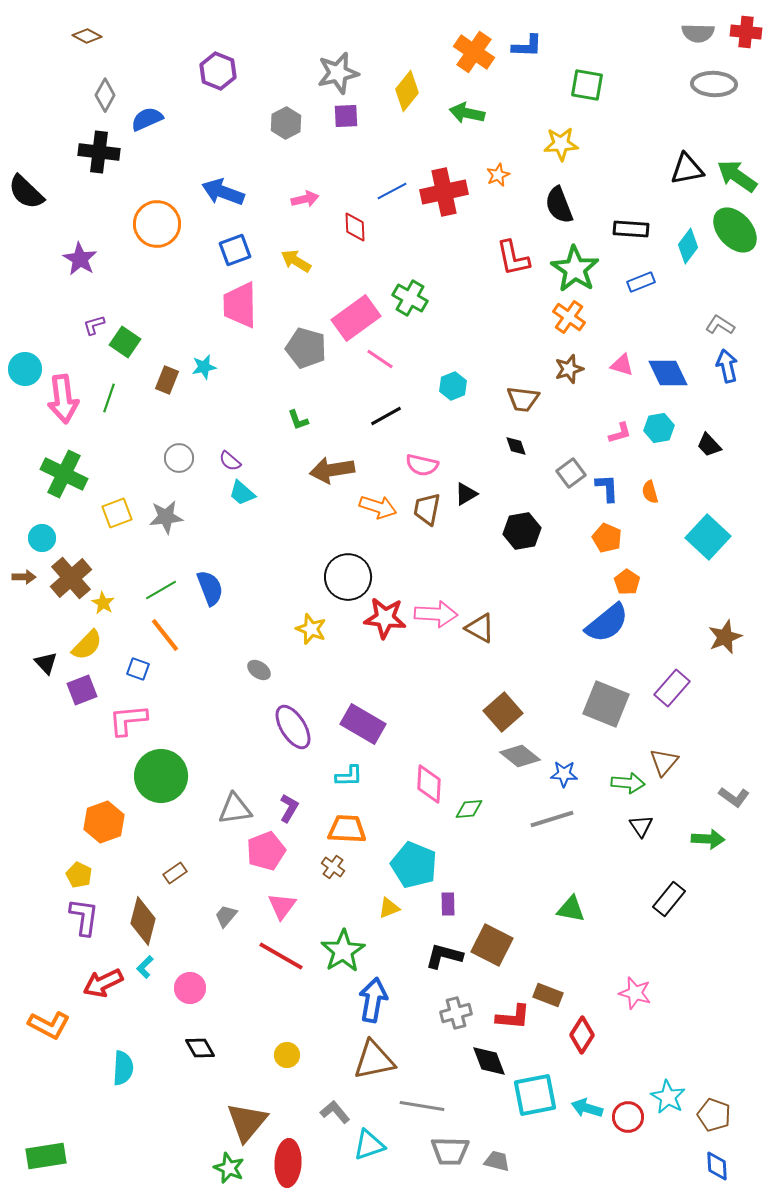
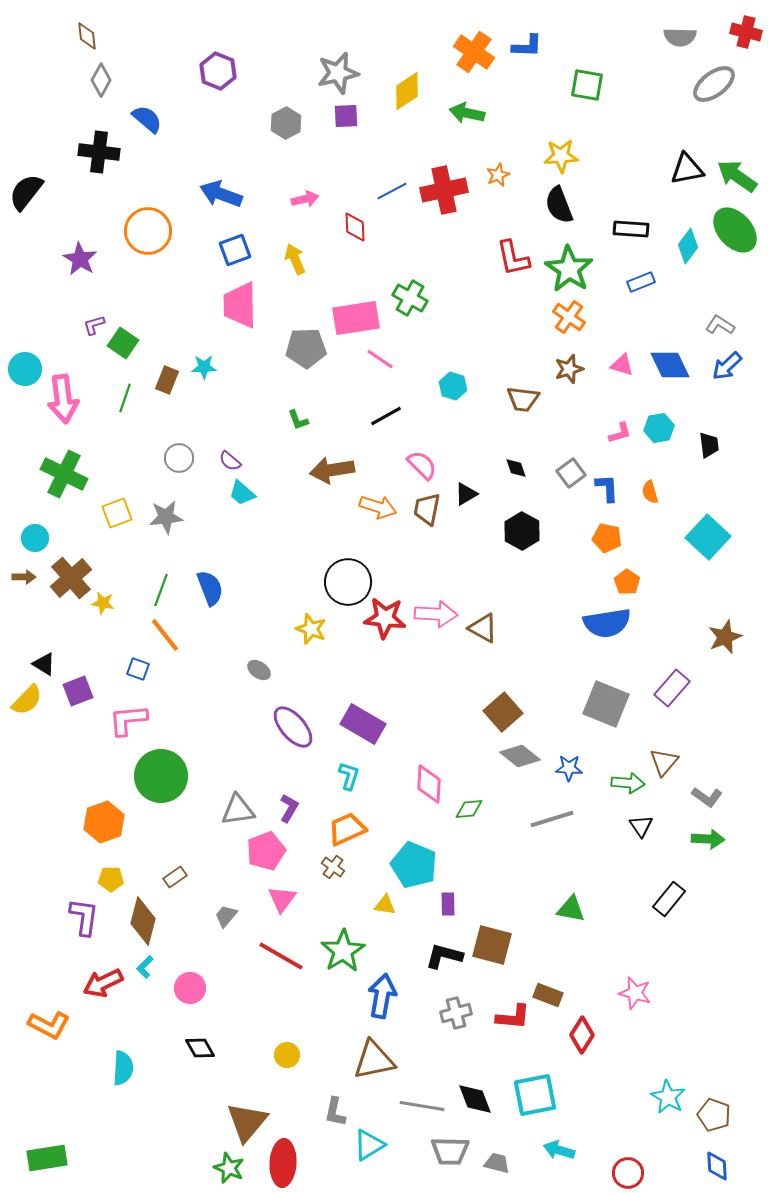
red cross at (746, 32): rotated 8 degrees clockwise
gray semicircle at (698, 33): moved 18 px left, 4 px down
brown diamond at (87, 36): rotated 56 degrees clockwise
gray ellipse at (714, 84): rotated 39 degrees counterclockwise
yellow diamond at (407, 91): rotated 18 degrees clockwise
gray diamond at (105, 95): moved 4 px left, 15 px up
blue semicircle at (147, 119): rotated 64 degrees clockwise
yellow star at (561, 144): moved 12 px down
black semicircle at (26, 192): rotated 84 degrees clockwise
blue arrow at (223, 192): moved 2 px left, 2 px down
red cross at (444, 192): moved 2 px up
orange circle at (157, 224): moved 9 px left, 7 px down
yellow arrow at (296, 261): moved 1 px left, 2 px up; rotated 36 degrees clockwise
green star at (575, 269): moved 6 px left
pink rectangle at (356, 318): rotated 27 degrees clockwise
green square at (125, 342): moved 2 px left, 1 px down
gray pentagon at (306, 348): rotated 18 degrees counterclockwise
blue arrow at (727, 366): rotated 120 degrees counterclockwise
cyan star at (204, 367): rotated 10 degrees clockwise
blue diamond at (668, 373): moved 2 px right, 8 px up
cyan hexagon at (453, 386): rotated 20 degrees counterclockwise
green line at (109, 398): moved 16 px right
black trapezoid at (709, 445): rotated 144 degrees counterclockwise
black diamond at (516, 446): moved 22 px down
pink semicircle at (422, 465): rotated 148 degrees counterclockwise
black hexagon at (522, 531): rotated 21 degrees counterclockwise
cyan circle at (42, 538): moved 7 px left
orange pentagon at (607, 538): rotated 12 degrees counterclockwise
black circle at (348, 577): moved 5 px down
green line at (161, 590): rotated 40 degrees counterclockwise
yellow star at (103, 603): rotated 20 degrees counterclockwise
blue semicircle at (607, 623): rotated 30 degrees clockwise
brown triangle at (480, 628): moved 3 px right
yellow semicircle at (87, 645): moved 60 px left, 55 px down
black triangle at (46, 663): moved 2 px left, 1 px down; rotated 15 degrees counterclockwise
purple square at (82, 690): moved 4 px left, 1 px down
purple ellipse at (293, 727): rotated 9 degrees counterclockwise
blue star at (564, 774): moved 5 px right, 6 px up
cyan L-shape at (349, 776): rotated 72 degrees counterclockwise
gray L-shape at (734, 797): moved 27 px left
gray triangle at (235, 809): moved 3 px right, 1 px down
orange trapezoid at (347, 829): rotated 27 degrees counterclockwise
brown rectangle at (175, 873): moved 4 px down
yellow pentagon at (79, 875): moved 32 px right, 4 px down; rotated 25 degrees counterclockwise
pink triangle at (282, 906): moved 7 px up
yellow triangle at (389, 908): moved 4 px left, 3 px up; rotated 30 degrees clockwise
brown square at (492, 945): rotated 12 degrees counterclockwise
blue arrow at (373, 1000): moved 9 px right, 4 px up
black diamond at (489, 1061): moved 14 px left, 38 px down
cyan arrow at (587, 1108): moved 28 px left, 42 px down
gray L-shape at (335, 1112): rotated 128 degrees counterclockwise
red circle at (628, 1117): moved 56 px down
cyan triangle at (369, 1145): rotated 12 degrees counterclockwise
green rectangle at (46, 1156): moved 1 px right, 2 px down
gray trapezoid at (497, 1161): moved 2 px down
red ellipse at (288, 1163): moved 5 px left
